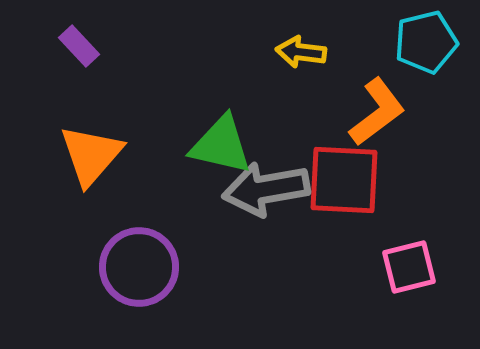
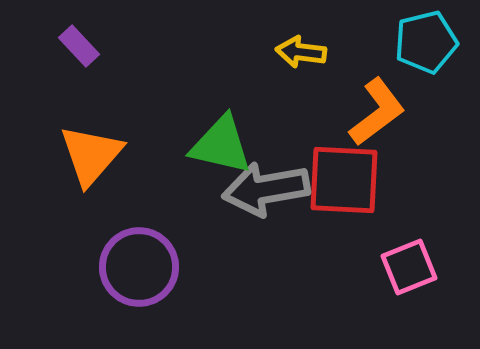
pink square: rotated 8 degrees counterclockwise
